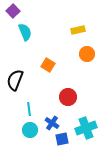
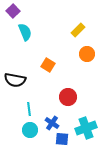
yellow rectangle: rotated 32 degrees counterclockwise
black semicircle: rotated 100 degrees counterclockwise
blue square: rotated 16 degrees clockwise
